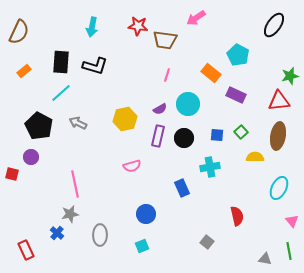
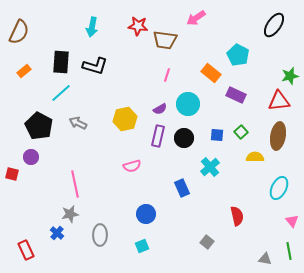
cyan cross at (210, 167): rotated 30 degrees counterclockwise
